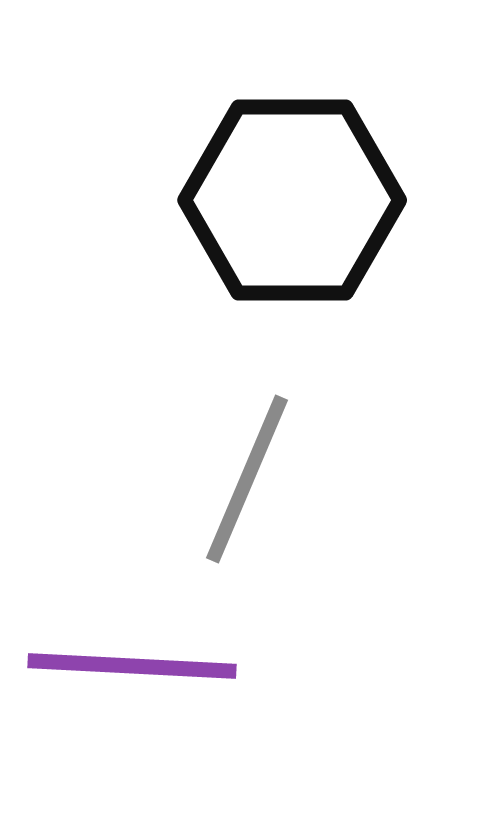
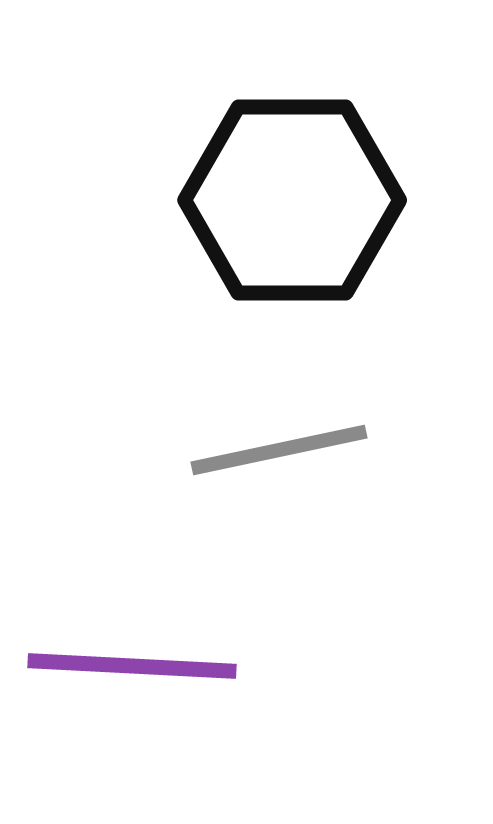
gray line: moved 32 px right, 29 px up; rotated 55 degrees clockwise
